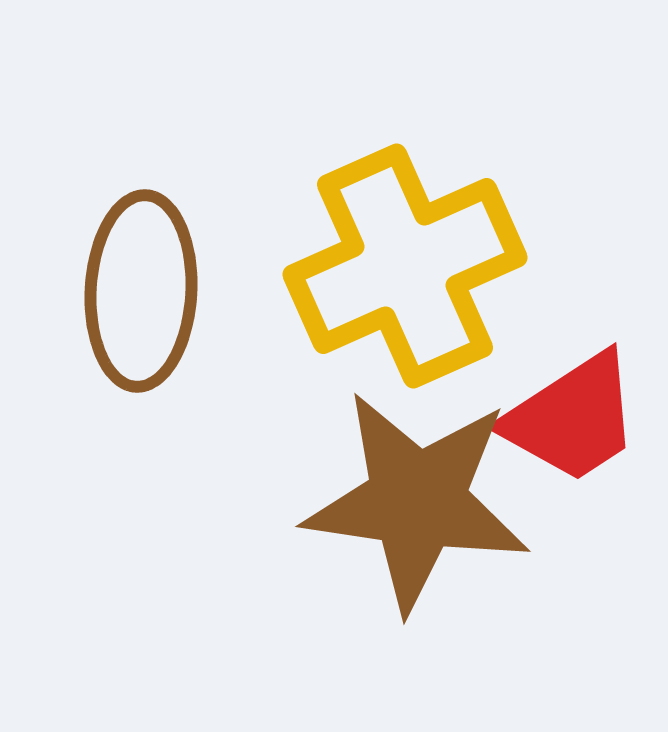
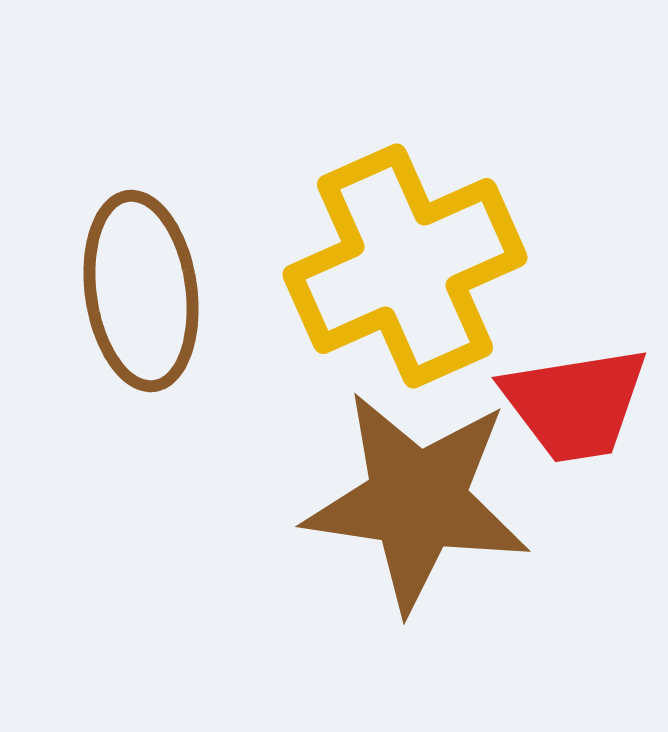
brown ellipse: rotated 11 degrees counterclockwise
red trapezoid: moved 3 px right, 14 px up; rotated 24 degrees clockwise
